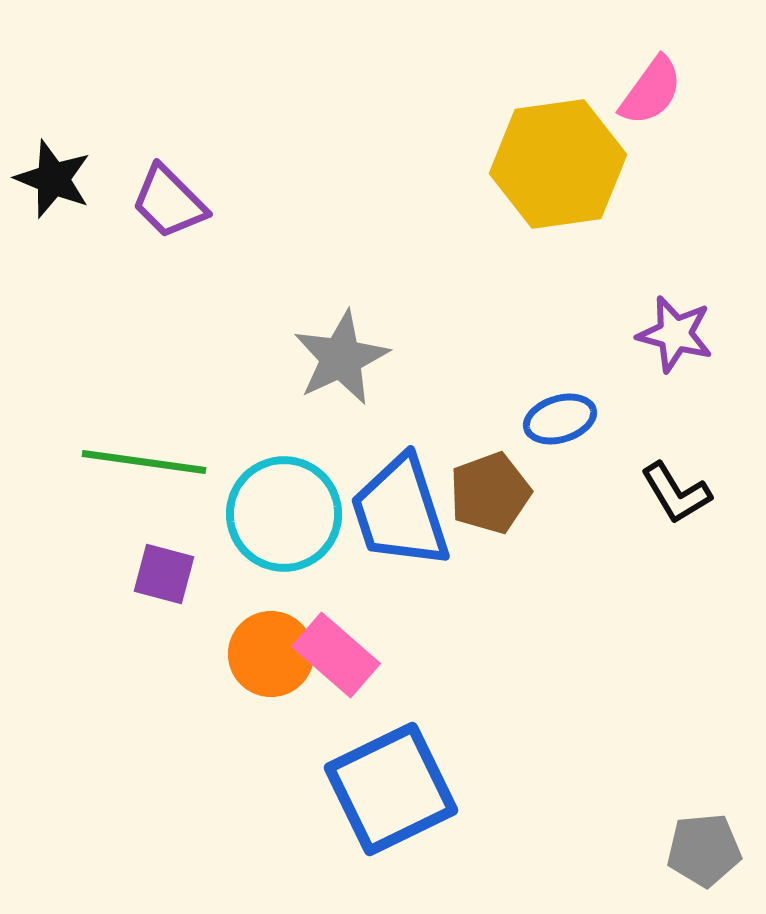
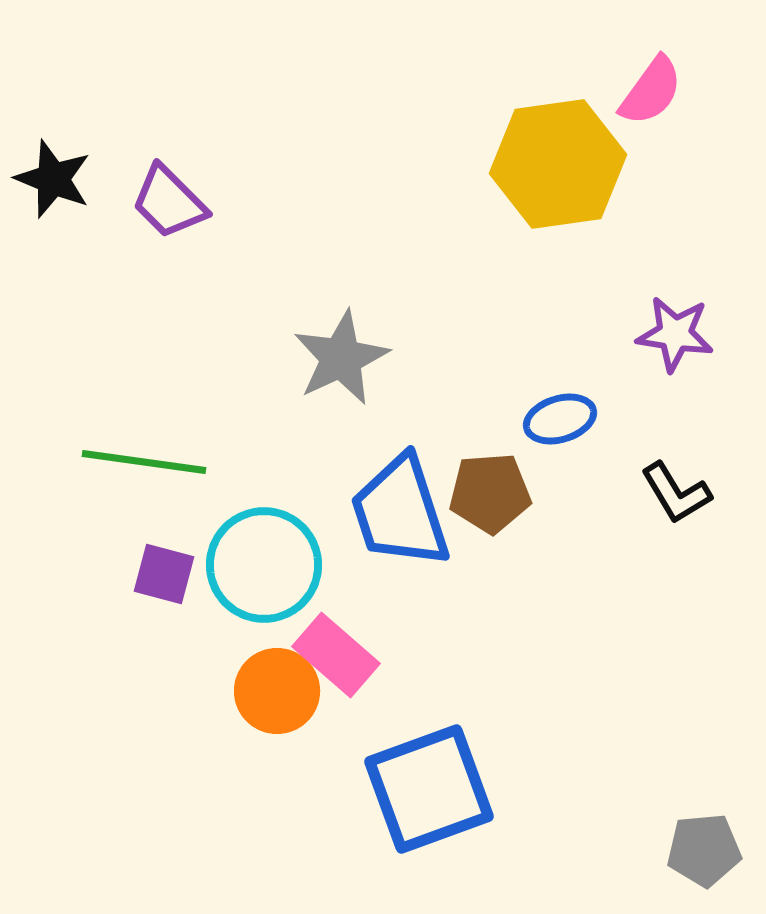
purple star: rotated 6 degrees counterclockwise
brown pentagon: rotated 16 degrees clockwise
cyan circle: moved 20 px left, 51 px down
orange circle: moved 6 px right, 37 px down
blue square: moved 38 px right; rotated 6 degrees clockwise
